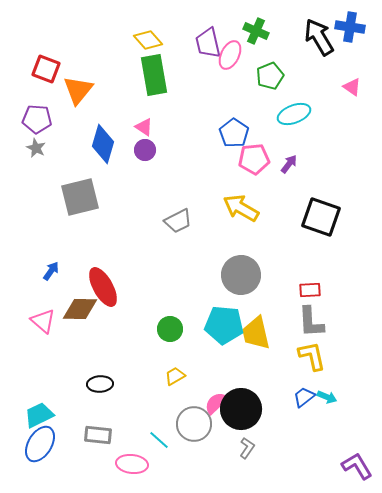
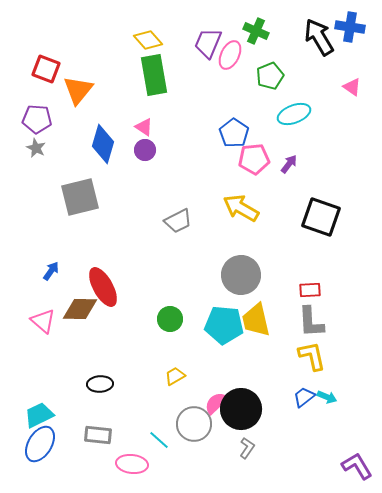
purple trapezoid at (208, 43): rotated 36 degrees clockwise
green circle at (170, 329): moved 10 px up
yellow trapezoid at (256, 333): moved 13 px up
